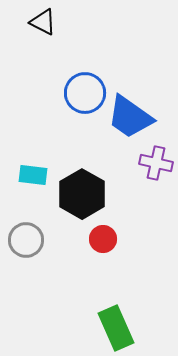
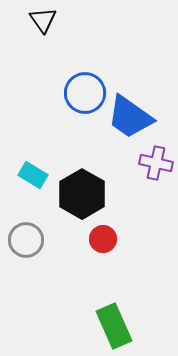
black triangle: moved 2 px up; rotated 28 degrees clockwise
cyan rectangle: rotated 24 degrees clockwise
green rectangle: moved 2 px left, 2 px up
